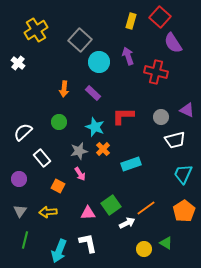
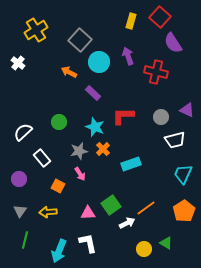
orange arrow: moved 5 px right, 17 px up; rotated 112 degrees clockwise
